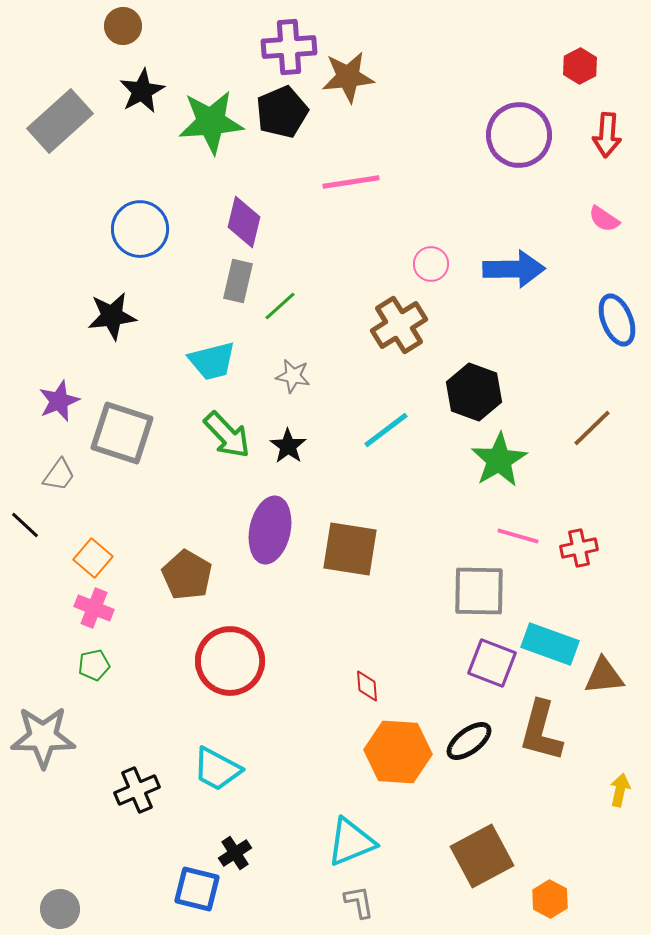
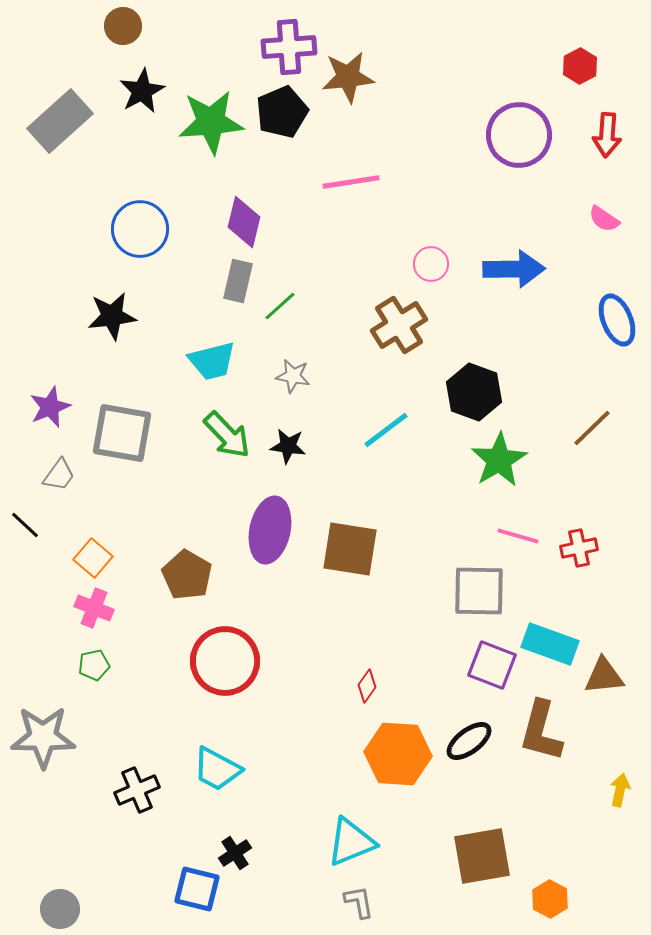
purple star at (59, 401): moved 9 px left, 6 px down
gray square at (122, 433): rotated 8 degrees counterclockwise
black star at (288, 446): rotated 27 degrees counterclockwise
red circle at (230, 661): moved 5 px left
purple square at (492, 663): moved 2 px down
red diamond at (367, 686): rotated 40 degrees clockwise
orange hexagon at (398, 752): moved 2 px down
brown square at (482, 856): rotated 18 degrees clockwise
